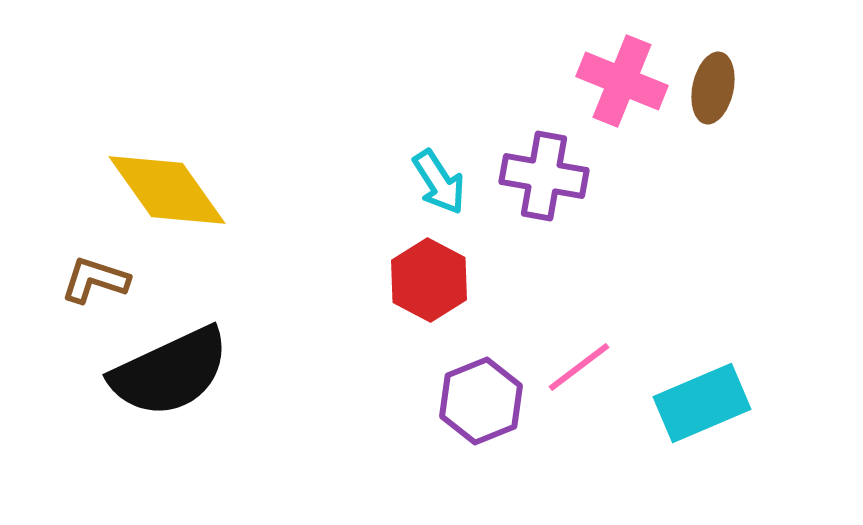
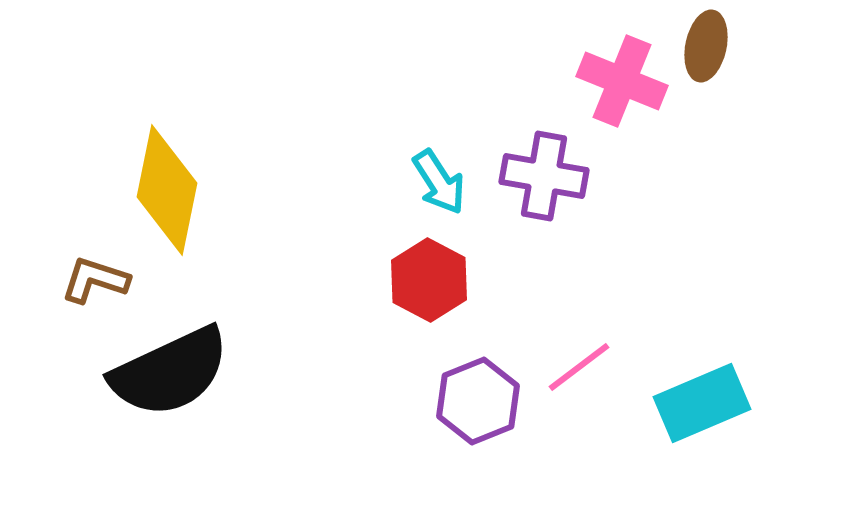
brown ellipse: moved 7 px left, 42 px up
yellow diamond: rotated 47 degrees clockwise
purple hexagon: moved 3 px left
